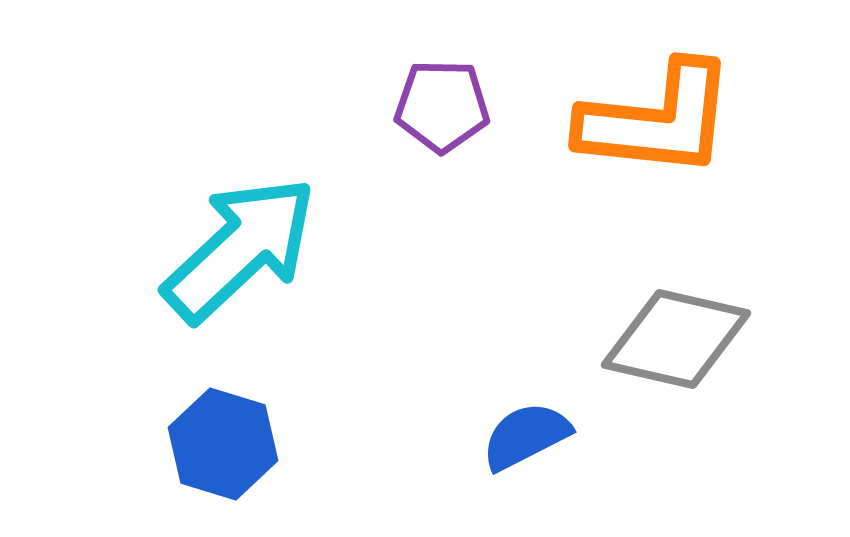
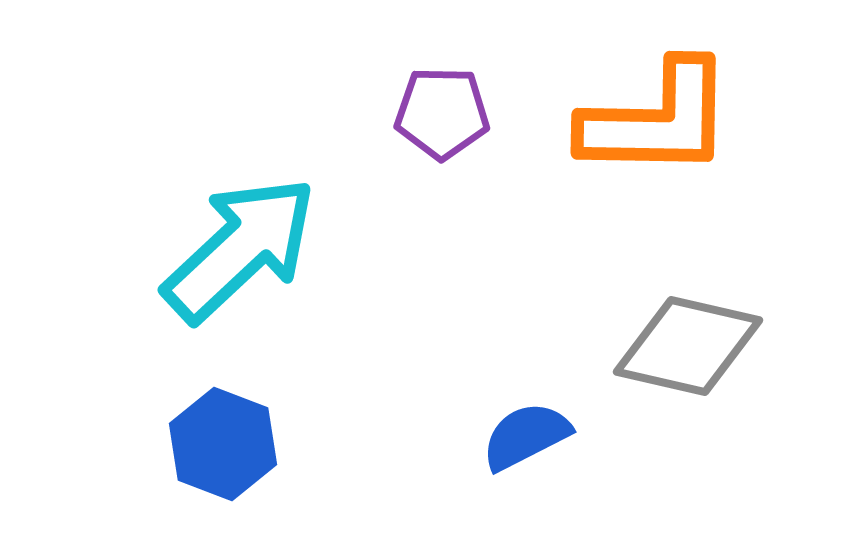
purple pentagon: moved 7 px down
orange L-shape: rotated 5 degrees counterclockwise
gray diamond: moved 12 px right, 7 px down
blue hexagon: rotated 4 degrees clockwise
